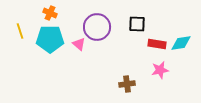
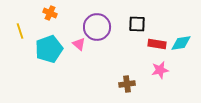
cyan pentagon: moved 1 px left, 10 px down; rotated 20 degrees counterclockwise
